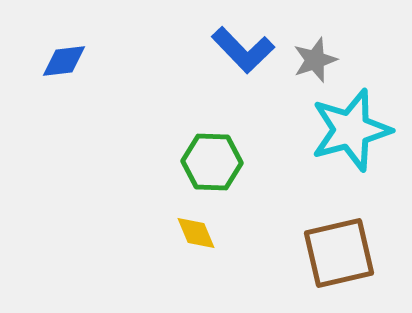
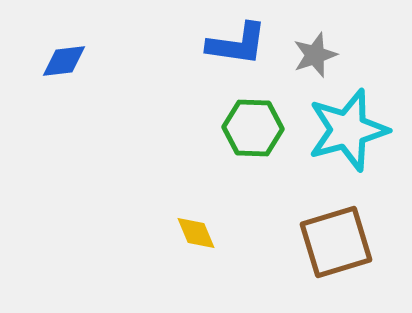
blue L-shape: moved 6 px left, 6 px up; rotated 38 degrees counterclockwise
gray star: moved 5 px up
cyan star: moved 3 px left
green hexagon: moved 41 px right, 34 px up
brown square: moved 3 px left, 11 px up; rotated 4 degrees counterclockwise
